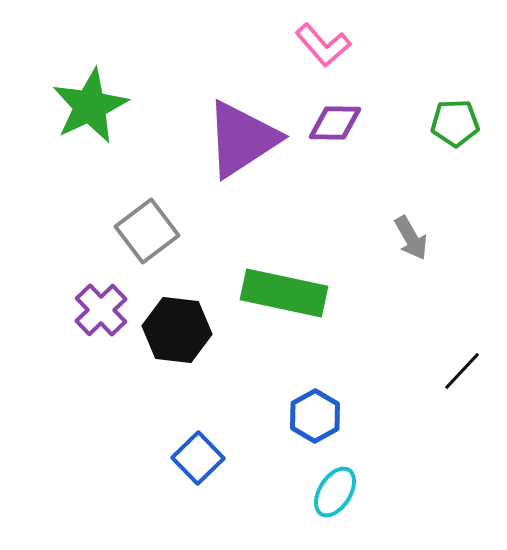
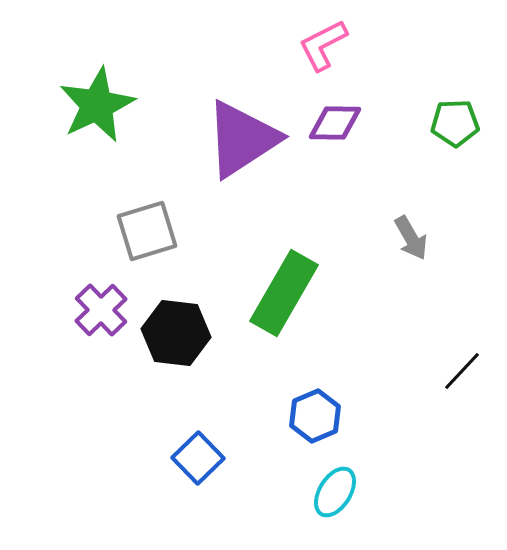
pink L-shape: rotated 104 degrees clockwise
green star: moved 7 px right, 1 px up
gray square: rotated 20 degrees clockwise
green rectangle: rotated 72 degrees counterclockwise
black hexagon: moved 1 px left, 3 px down
blue hexagon: rotated 6 degrees clockwise
